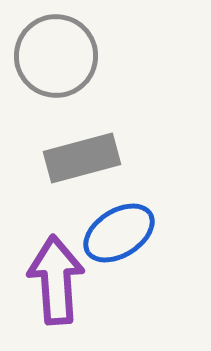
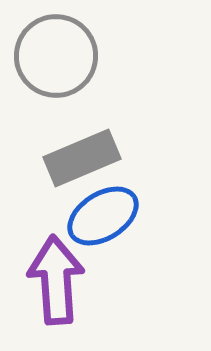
gray rectangle: rotated 8 degrees counterclockwise
blue ellipse: moved 16 px left, 17 px up
